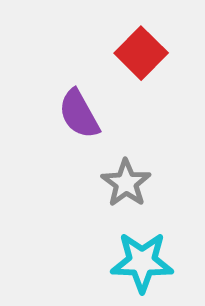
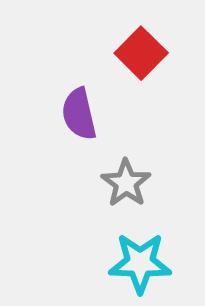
purple semicircle: rotated 16 degrees clockwise
cyan star: moved 2 px left, 1 px down
